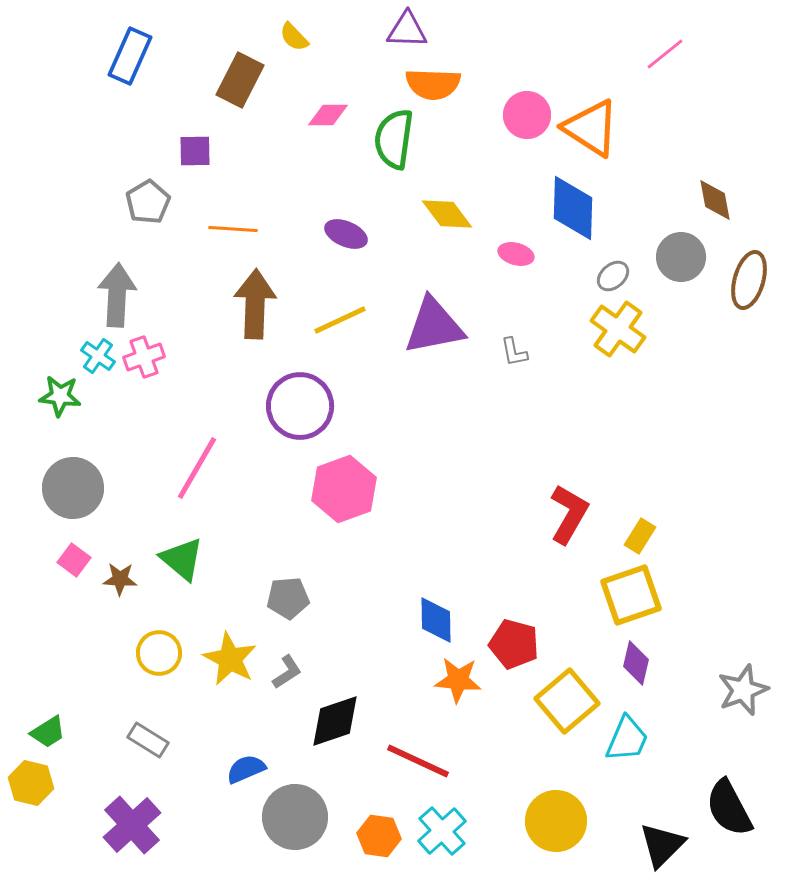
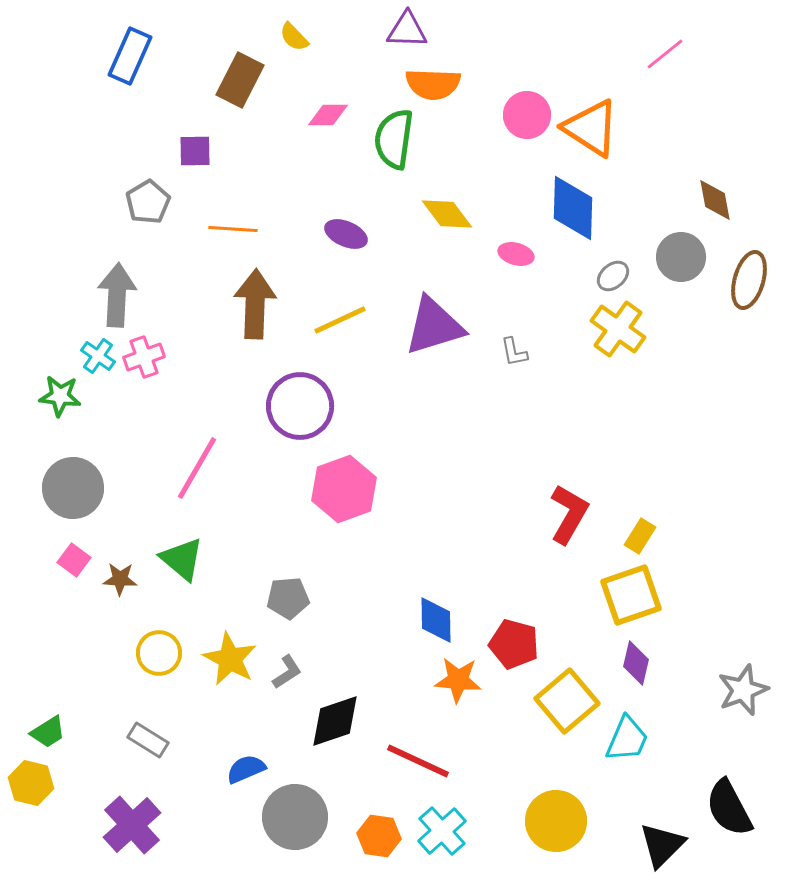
purple triangle at (434, 326): rotated 6 degrees counterclockwise
